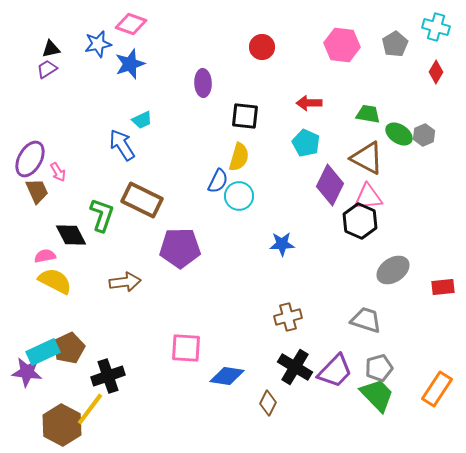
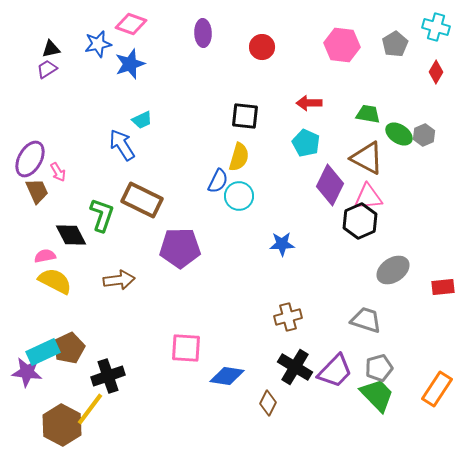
purple ellipse at (203, 83): moved 50 px up
black hexagon at (360, 221): rotated 12 degrees clockwise
brown arrow at (125, 282): moved 6 px left, 2 px up
